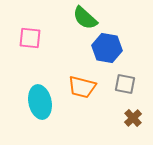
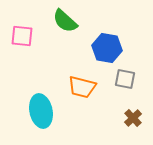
green semicircle: moved 20 px left, 3 px down
pink square: moved 8 px left, 2 px up
gray square: moved 5 px up
cyan ellipse: moved 1 px right, 9 px down
